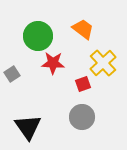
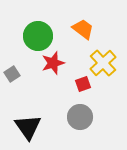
red star: rotated 20 degrees counterclockwise
gray circle: moved 2 px left
